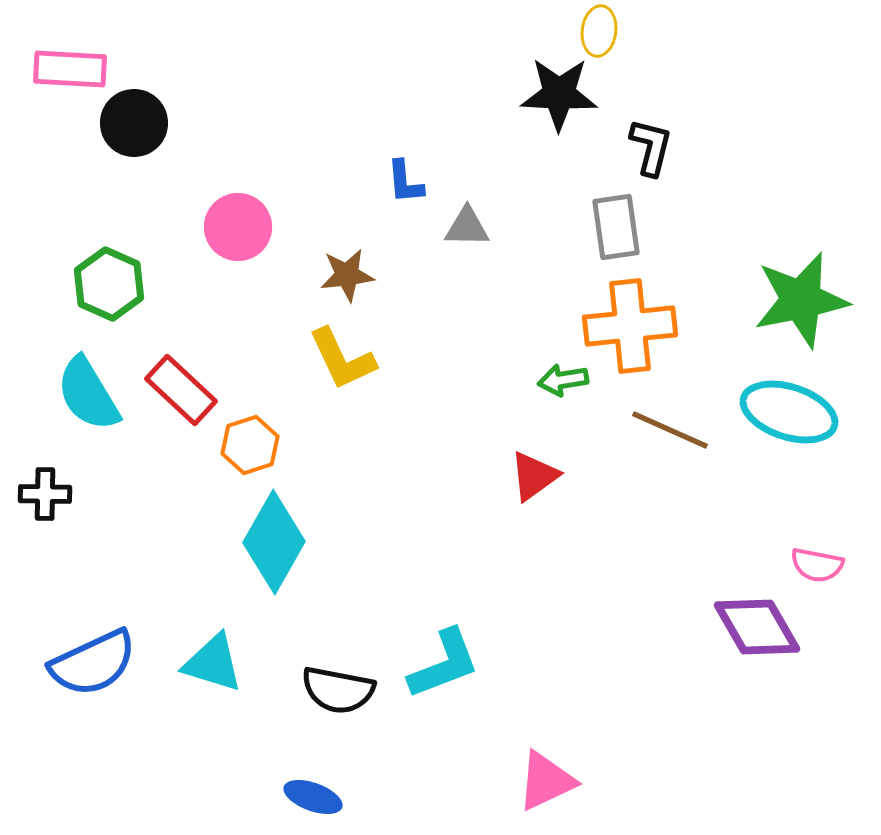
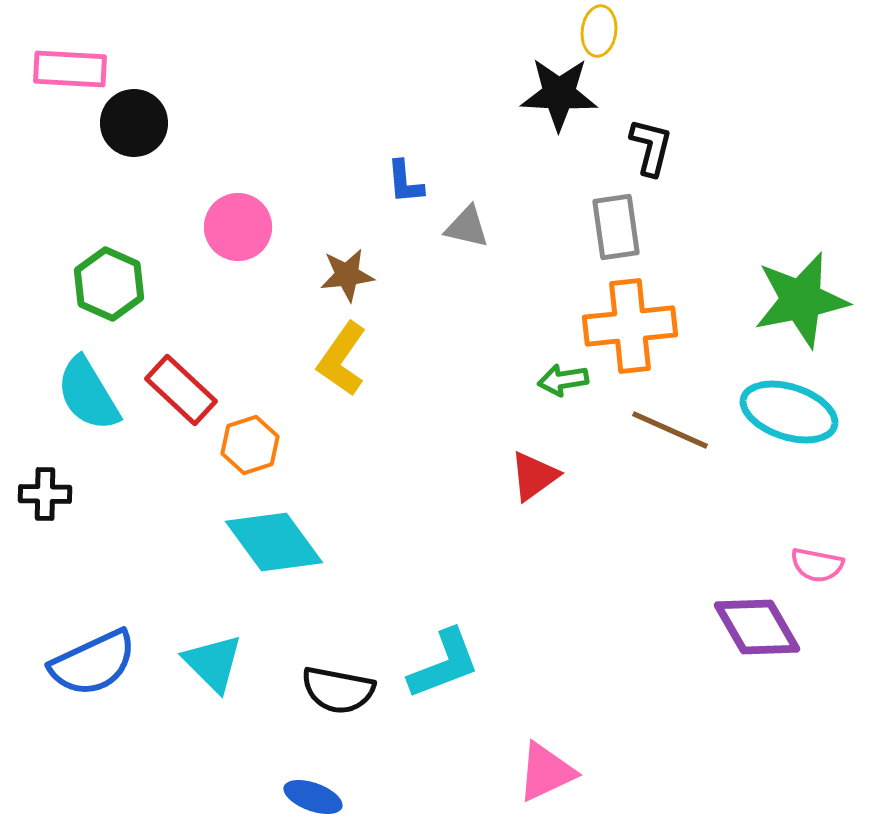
gray triangle: rotated 12 degrees clockwise
yellow L-shape: rotated 60 degrees clockwise
cyan diamond: rotated 66 degrees counterclockwise
cyan triangle: rotated 28 degrees clockwise
pink triangle: moved 9 px up
